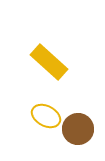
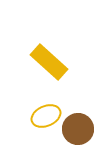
yellow ellipse: rotated 52 degrees counterclockwise
